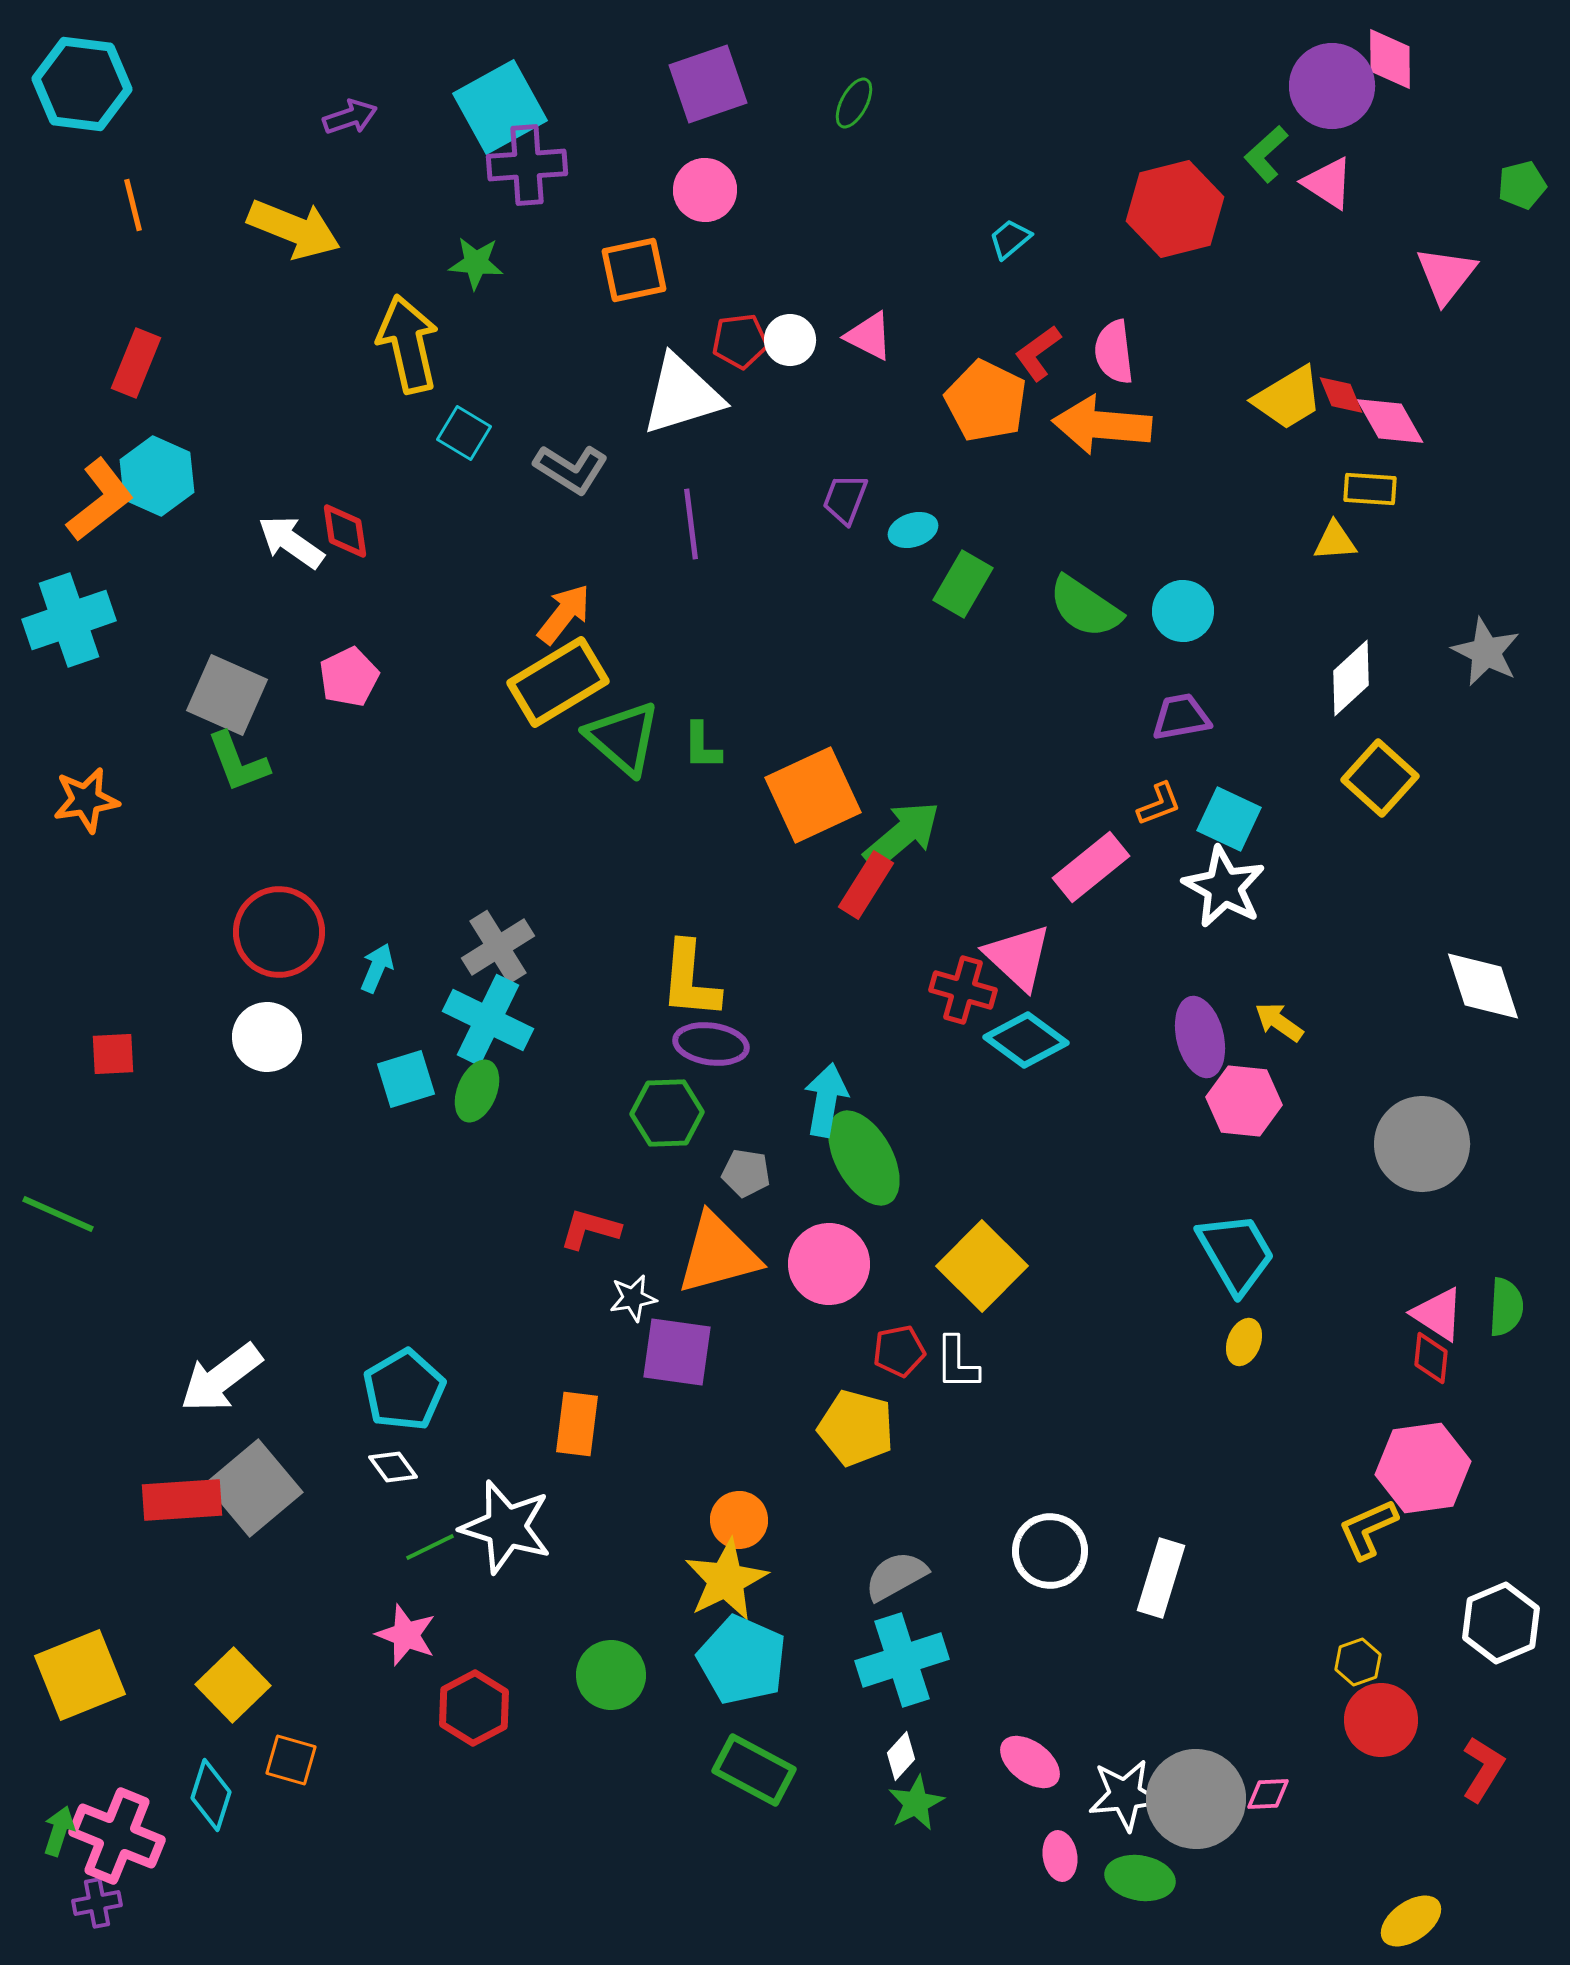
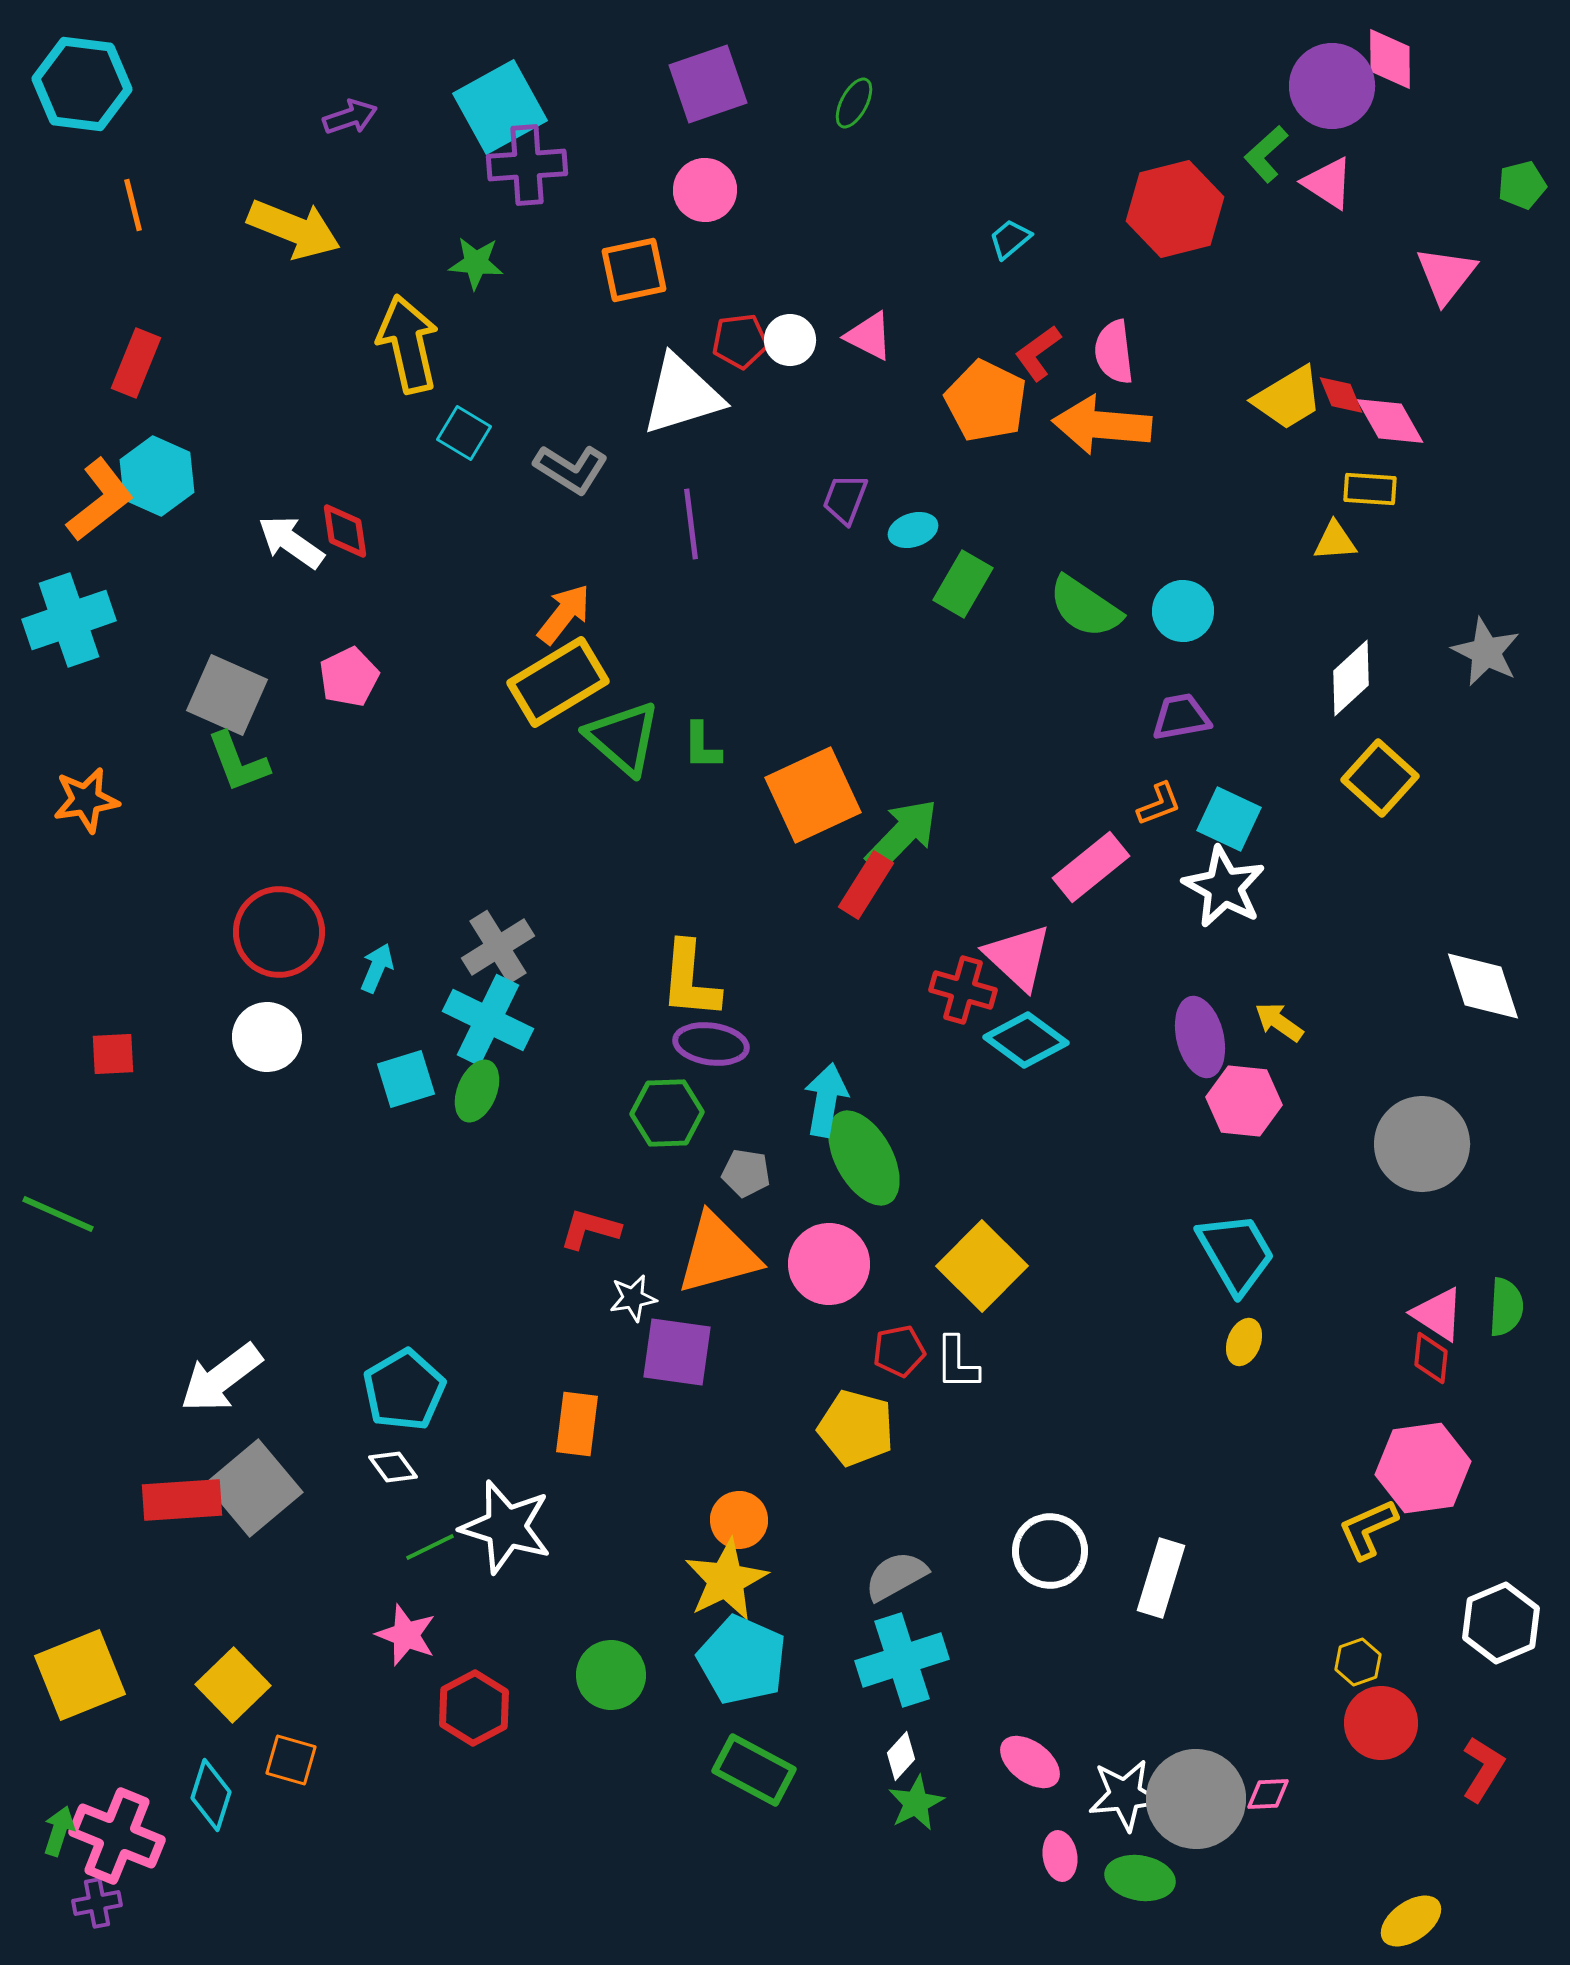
green arrow at (902, 835): rotated 6 degrees counterclockwise
red circle at (1381, 1720): moved 3 px down
